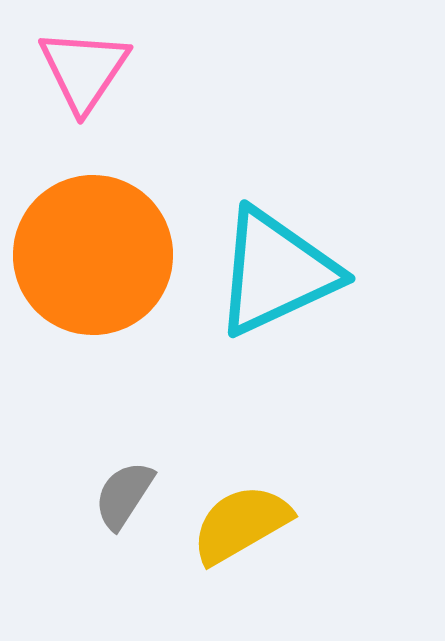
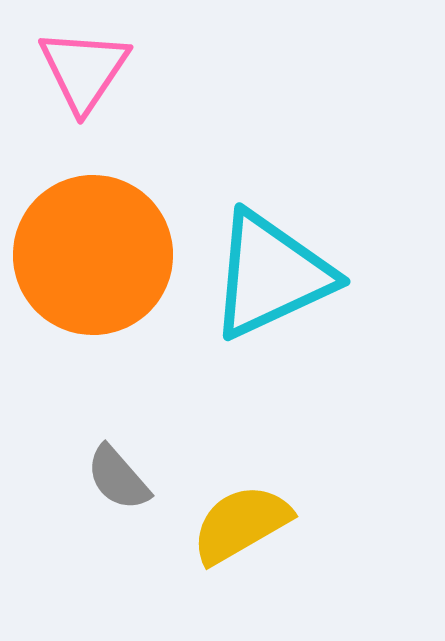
cyan triangle: moved 5 px left, 3 px down
gray semicircle: moved 6 px left, 17 px up; rotated 74 degrees counterclockwise
